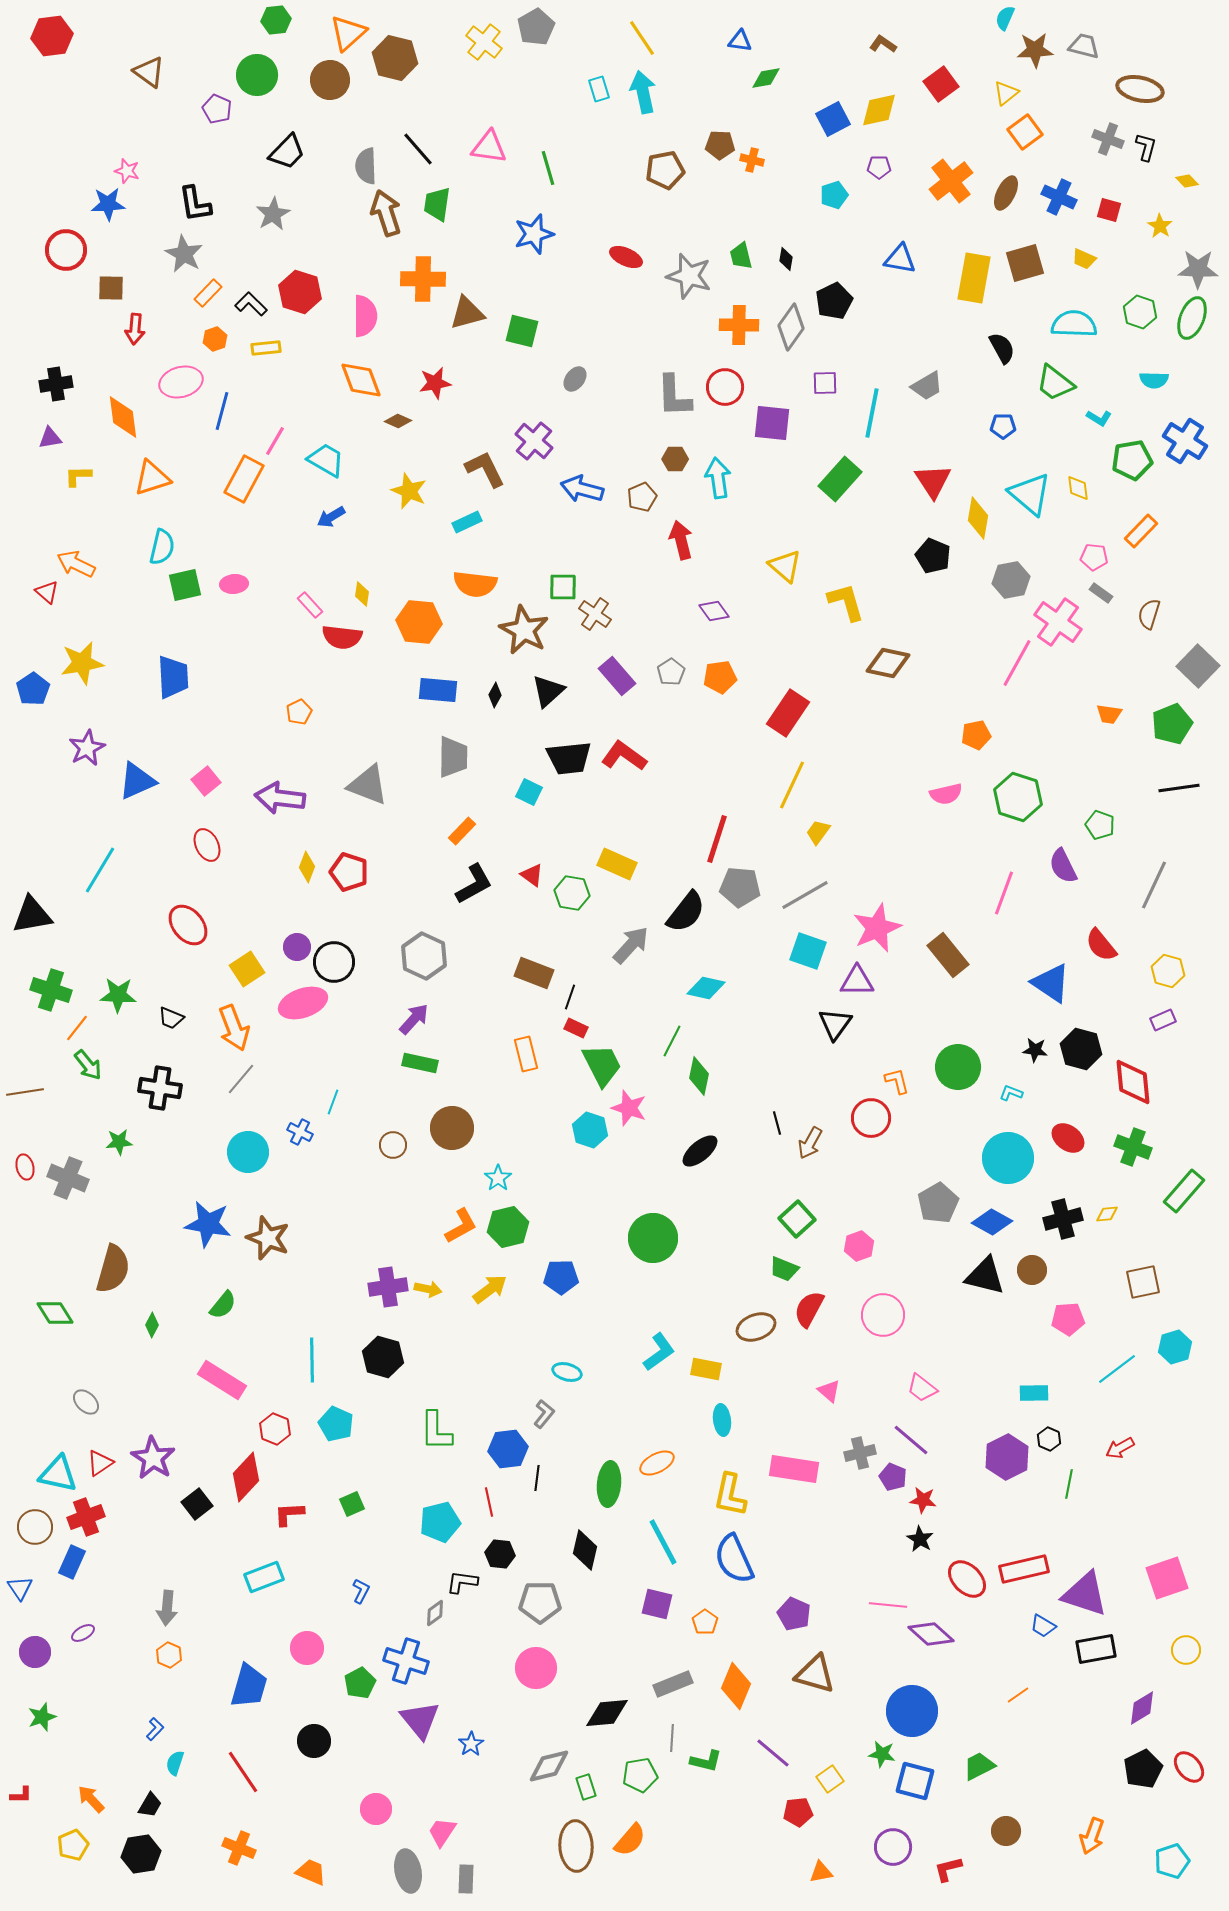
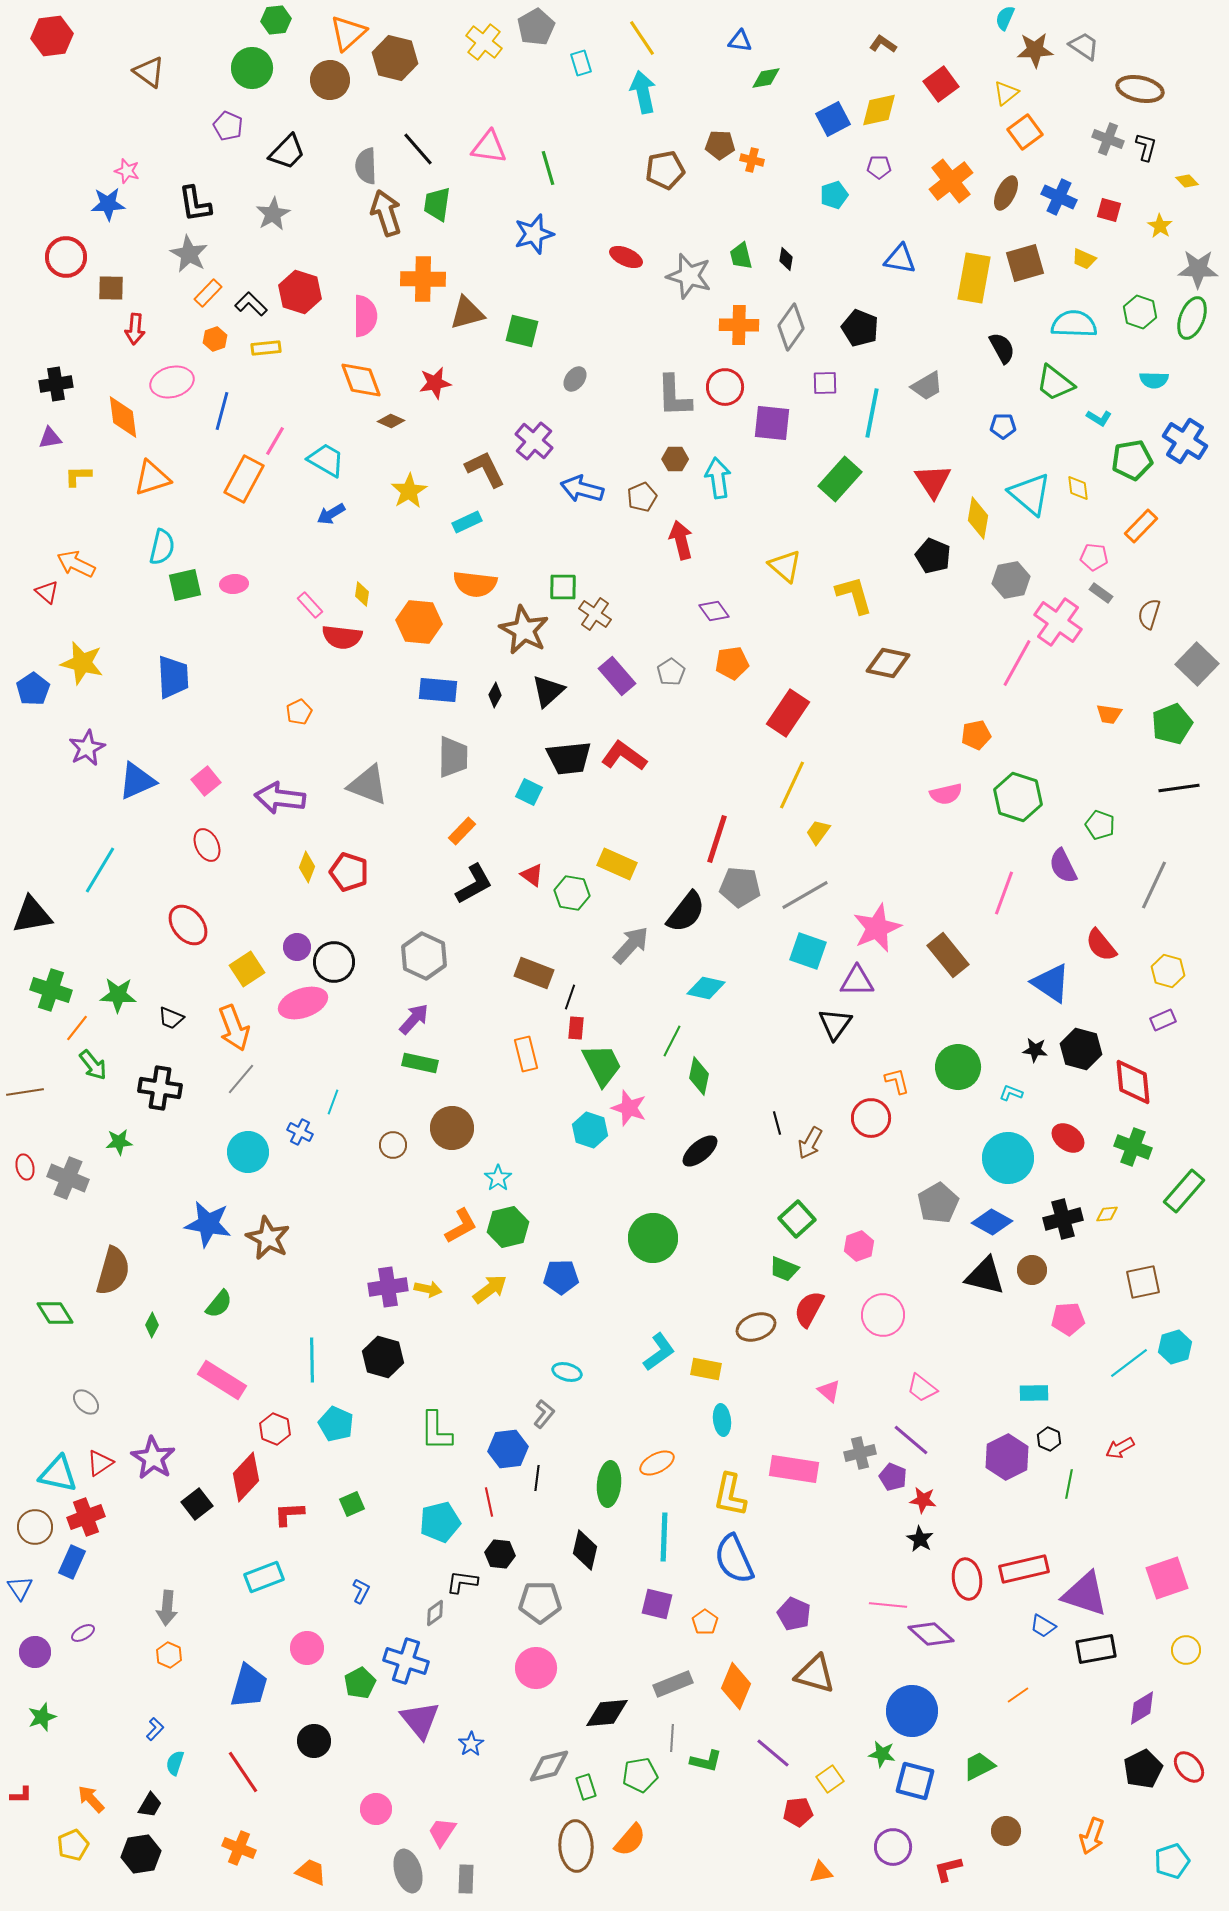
gray trapezoid at (1084, 46): rotated 20 degrees clockwise
green circle at (257, 75): moved 5 px left, 7 px up
cyan rectangle at (599, 89): moved 18 px left, 26 px up
purple pentagon at (217, 109): moved 11 px right, 17 px down
red circle at (66, 250): moved 7 px down
gray star at (184, 254): moved 5 px right
black pentagon at (834, 301): moved 26 px right, 27 px down; rotated 24 degrees counterclockwise
pink ellipse at (181, 382): moved 9 px left
brown diamond at (398, 421): moved 7 px left
yellow star at (409, 491): rotated 18 degrees clockwise
blue arrow at (331, 517): moved 3 px up
orange rectangle at (1141, 531): moved 5 px up
yellow L-shape at (846, 602): moved 8 px right, 7 px up
yellow star at (82, 663): rotated 24 degrees clockwise
gray square at (1198, 666): moved 1 px left, 2 px up
orange pentagon at (720, 677): moved 12 px right, 14 px up
red rectangle at (576, 1028): rotated 70 degrees clockwise
green arrow at (88, 1065): moved 5 px right
brown star at (268, 1238): rotated 6 degrees clockwise
brown semicircle at (113, 1269): moved 2 px down
green semicircle at (223, 1305): moved 4 px left, 1 px up
cyan line at (1117, 1369): moved 12 px right, 6 px up
cyan line at (663, 1542): moved 1 px right, 5 px up; rotated 30 degrees clockwise
red ellipse at (967, 1579): rotated 36 degrees clockwise
gray ellipse at (408, 1871): rotated 6 degrees counterclockwise
